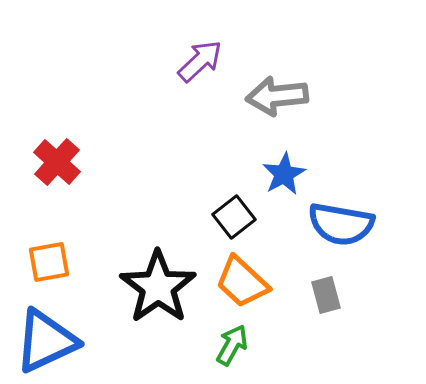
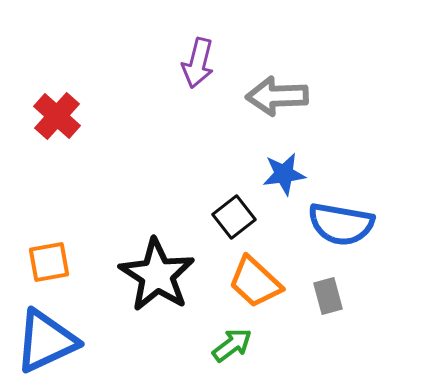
purple arrow: moved 2 px left, 2 px down; rotated 147 degrees clockwise
gray arrow: rotated 4 degrees clockwise
red cross: moved 46 px up
blue star: rotated 21 degrees clockwise
orange trapezoid: moved 13 px right
black star: moved 1 px left, 12 px up; rotated 4 degrees counterclockwise
gray rectangle: moved 2 px right, 1 px down
green arrow: rotated 24 degrees clockwise
